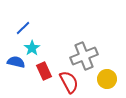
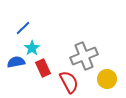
blue semicircle: rotated 24 degrees counterclockwise
red rectangle: moved 1 px left, 3 px up
